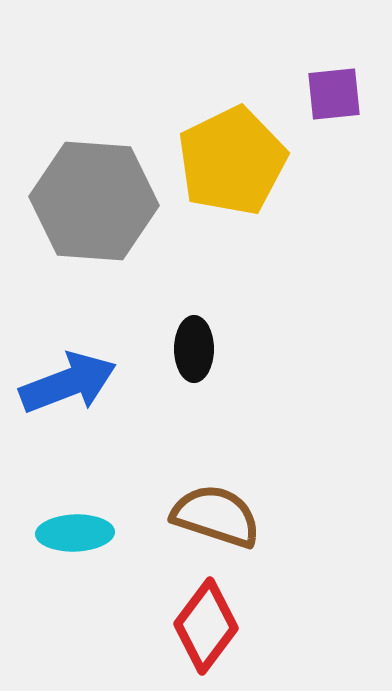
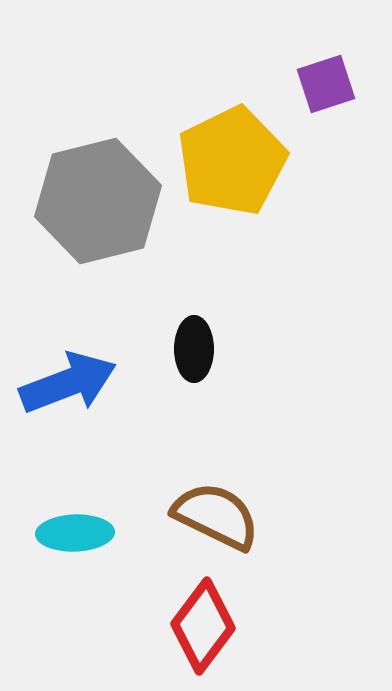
purple square: moved 8 px left, 10 px up; rotated 12 degrees counterclockwise
gray hexagon: moved 4 px right; rotated 18 degrees counterclockwise
brown semicircle: rotated 8 degrees clockwise
red diamond: moved 3 px left
